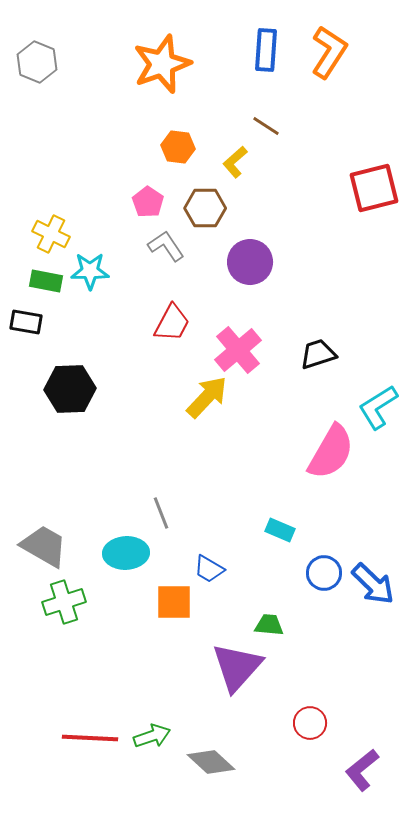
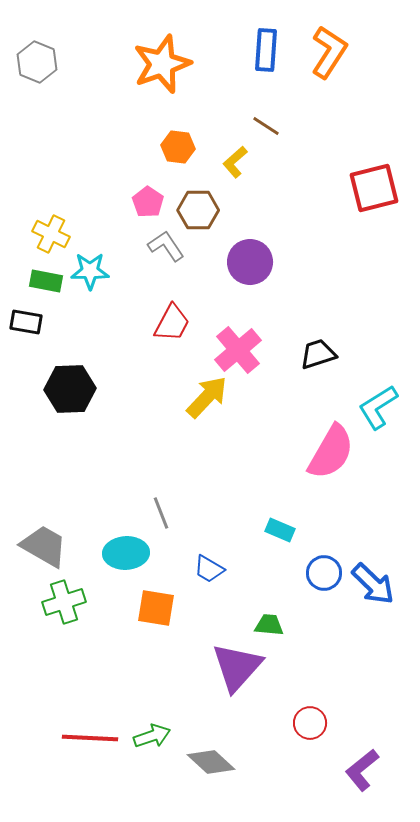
brown hexagon: moved 7 px left, 2 px down
orange square: moved 18 px left, 6 px down; rotated 9 degrees clockwise
